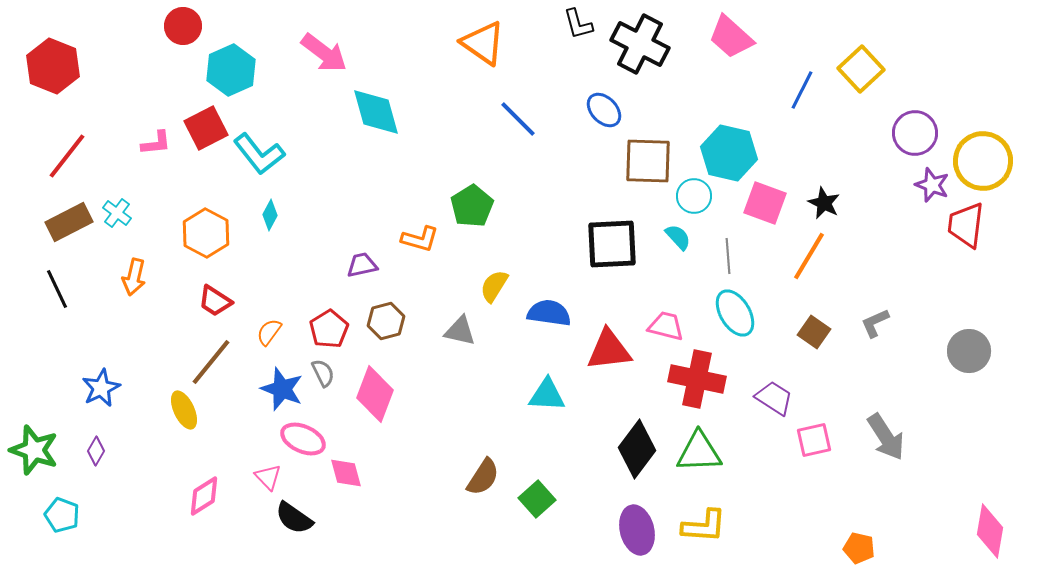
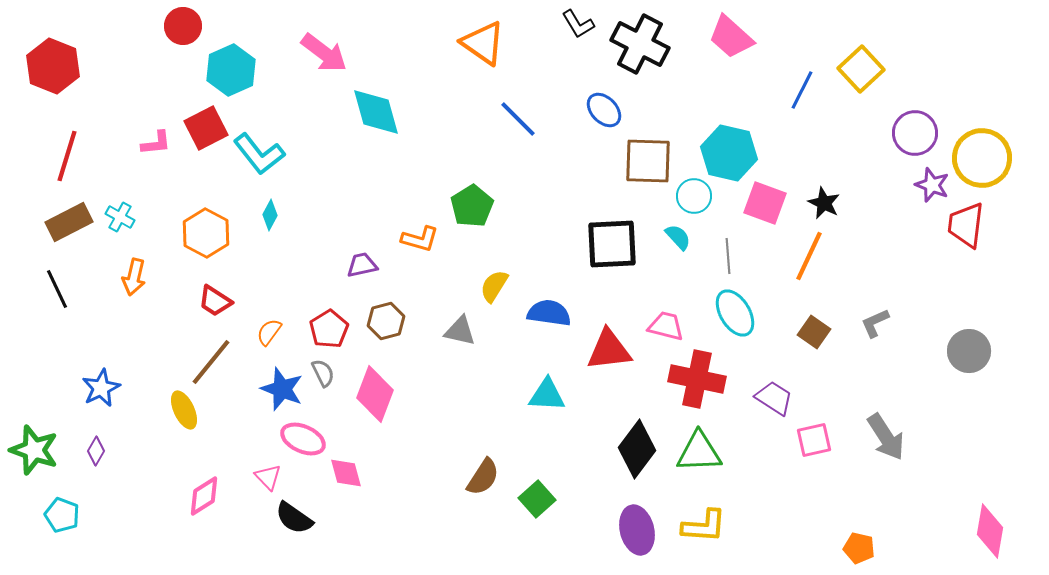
black L-shape at (578, 24): rotated 16 degrees counterclockwise
red line at (67, 156): rotated 21 degrees counterclockwise
yellow circle at (983, 161): moved 1 px left, 3 px up
cyan cross at (117, 213): moved 3 px right, 4 px down; rotated 8 degrees counterclockwise
orange line at (809, 256): rotated 6 degrees counterclockwise
